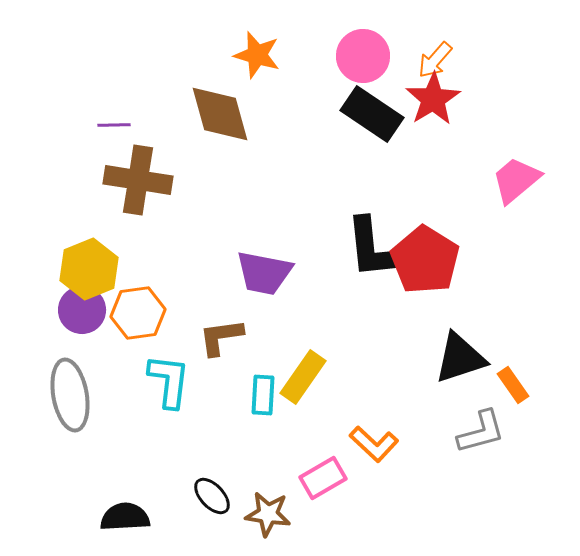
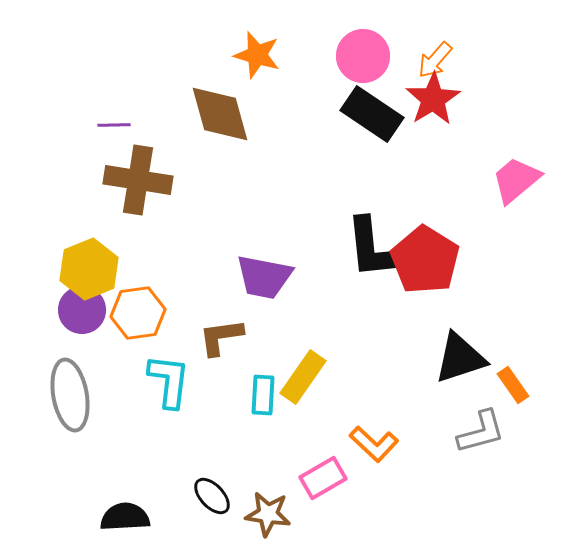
purple trapezoid: moved 4 px down
